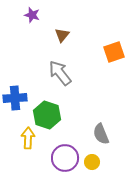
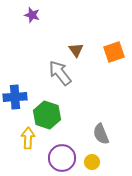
brown triangle: moved 14 px right, 15 px down; rotated 14 degrees counterclockwise
blue cross: moved 1 px up
purple circle: moved 3 px left
